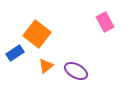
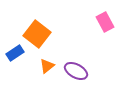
orange triangle: moved 1 px right
